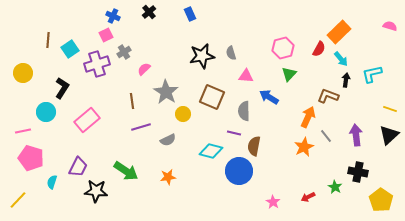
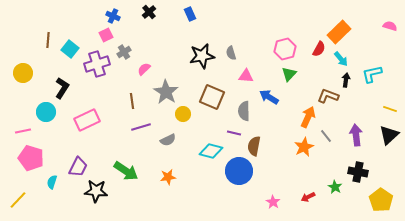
pink hexagon at (283, 48): moved 2 px right, 1 px down
cyan square at (70, 49): rotated 18 degrees counterclockwise
pink rectangle at (87, 120): rotated 15 degrees clockwise
